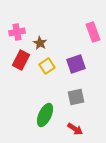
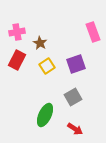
red rectangle: moved 4 px left
gray square: moved 3 px left; rotated 18 degrees counterclockwise
